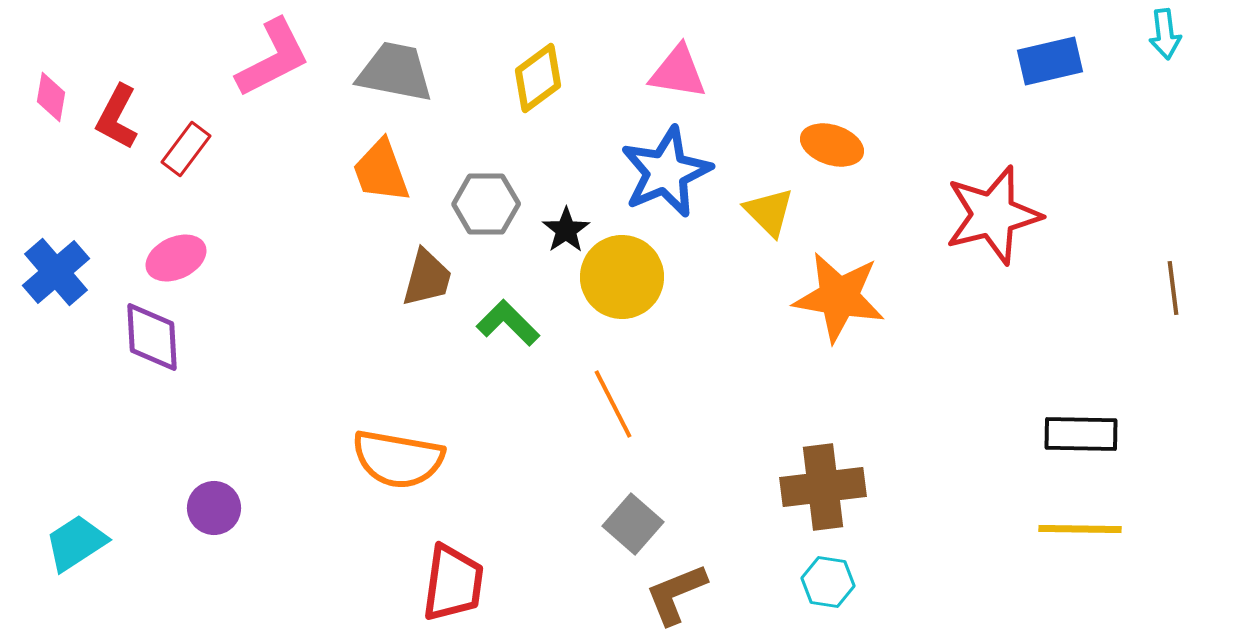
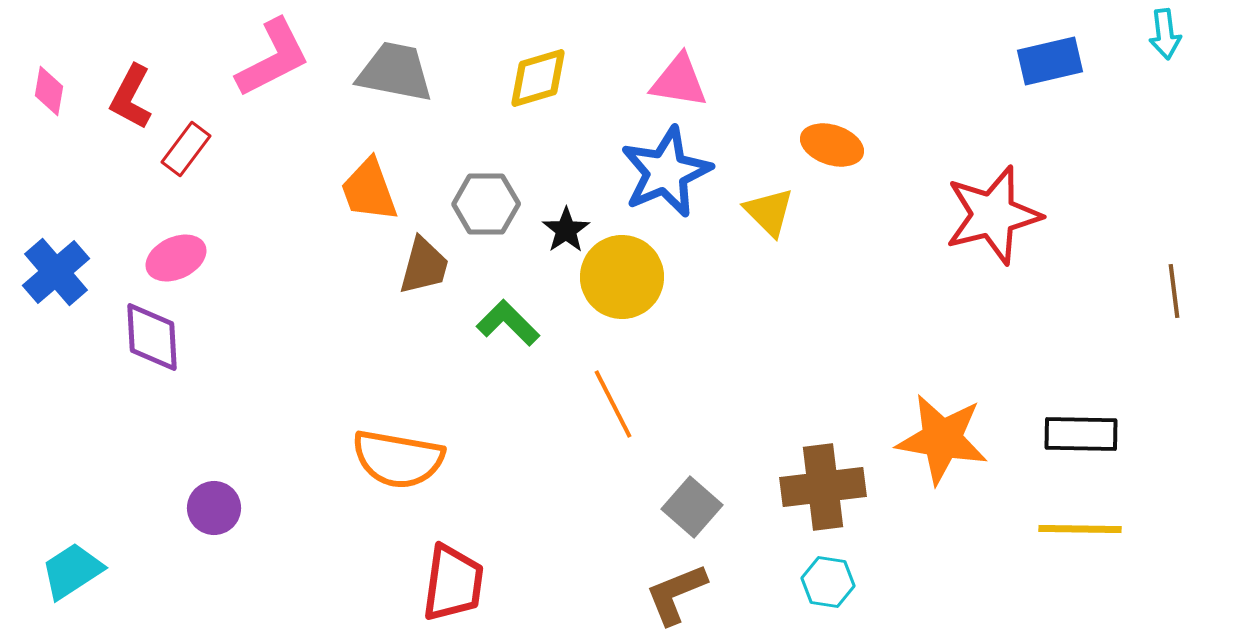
pink triangle: moved 1 px right, 9 px down
yellow diamond: rotated 20 degrees clockwise
pink diamond: moved 2 px left, 6 px up
red L-shape: moved 14 px right, 20 px up
orange trapezoid: moved 12 px left, 19 px down
brown trapezoid: moved 3 px left, 12 px up
brown line: moved 1 px right, 3 px down
orange star: moved 103 px right, 142 px down
gray square: moved 59 px right, 17 px up
cyan trapezoid: moved 4 px left, 28 px down
